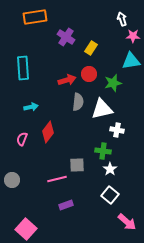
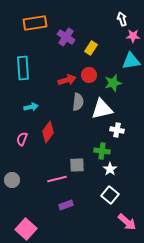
orange rectangle: moved 6 px down
red circle: moved 1 px down
green cross: moved 1 px left
